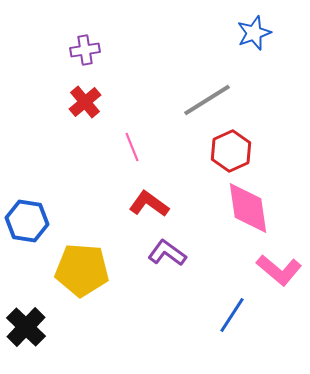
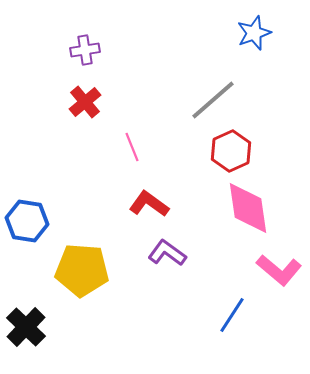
gray line: moved 6 px right; rotated 9 degrees counterclockwise
